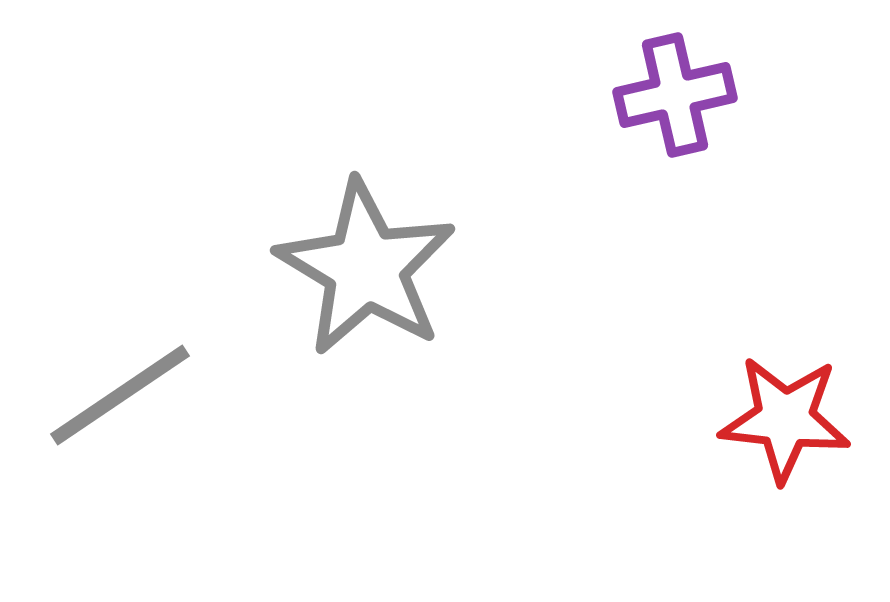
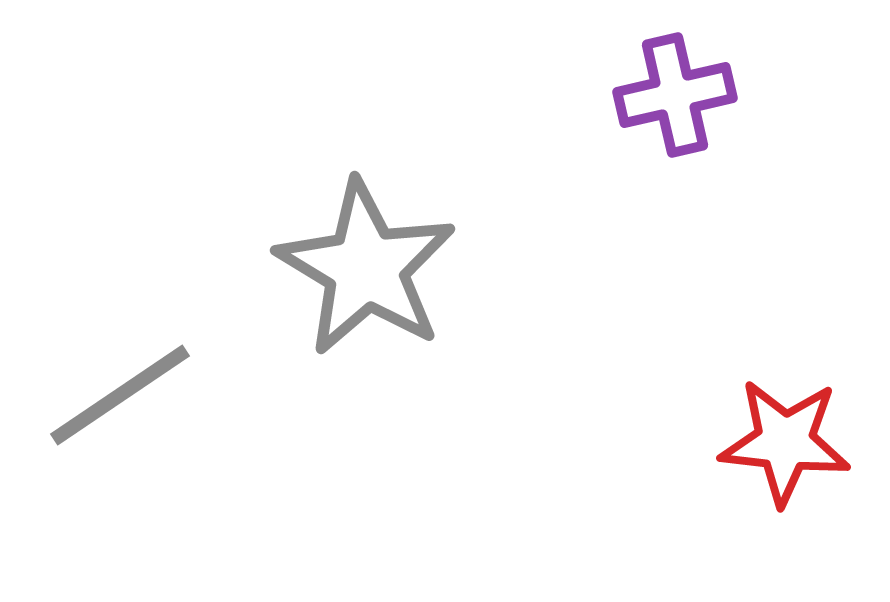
red star: moved 23 px down
